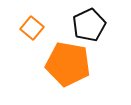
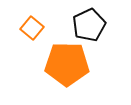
orange pentagon: moved 1 px left; rotated 9 degrees counterclockwise
